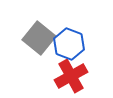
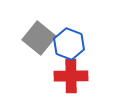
red cross: rotated 28 degrees clockwise
